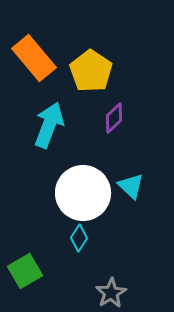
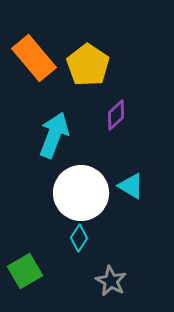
yellow pentagon: moved 3 px left, 6 px up
purple diamond: moved 2 px right, 3 px up
cyan arrow: moved 5 px right, 10 px down
cyan triangle: rotated 12 degrees counterclockwise
white circle: moved 2 px left
gray star: moved 12 px up; rotated 12 degrees counterclockwise
